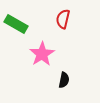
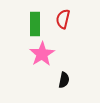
green rectangle: moved 19 px right; rotated 60 degrees clockwise
